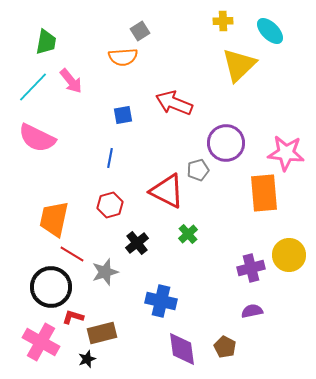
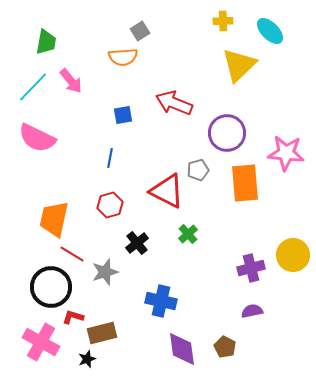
purple circle: moved 1 px right, 10 px up
orange rectangle: moved 19 px left, 10 px up
yellow circle: moved 4 px right
